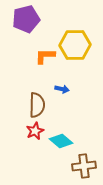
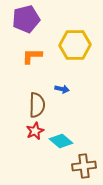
orange L-shape: moved 13 px left
